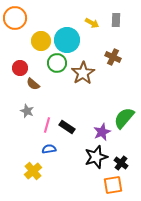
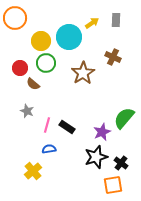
yellow arrow: rotated 64 degrees counterclockwise
cyan circle: moved 2 px right, 3 px up
green circle: moved 11 px left
